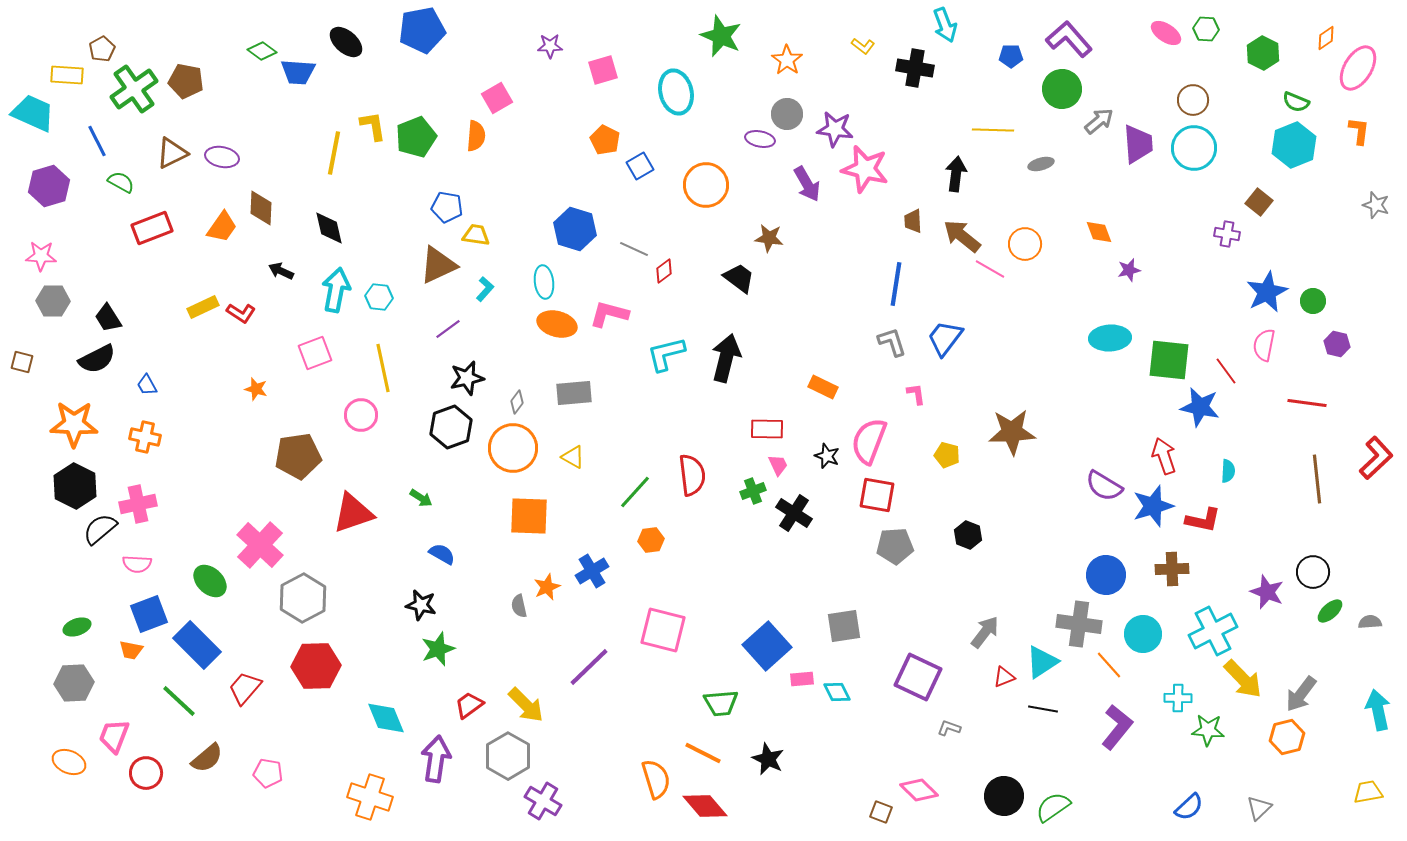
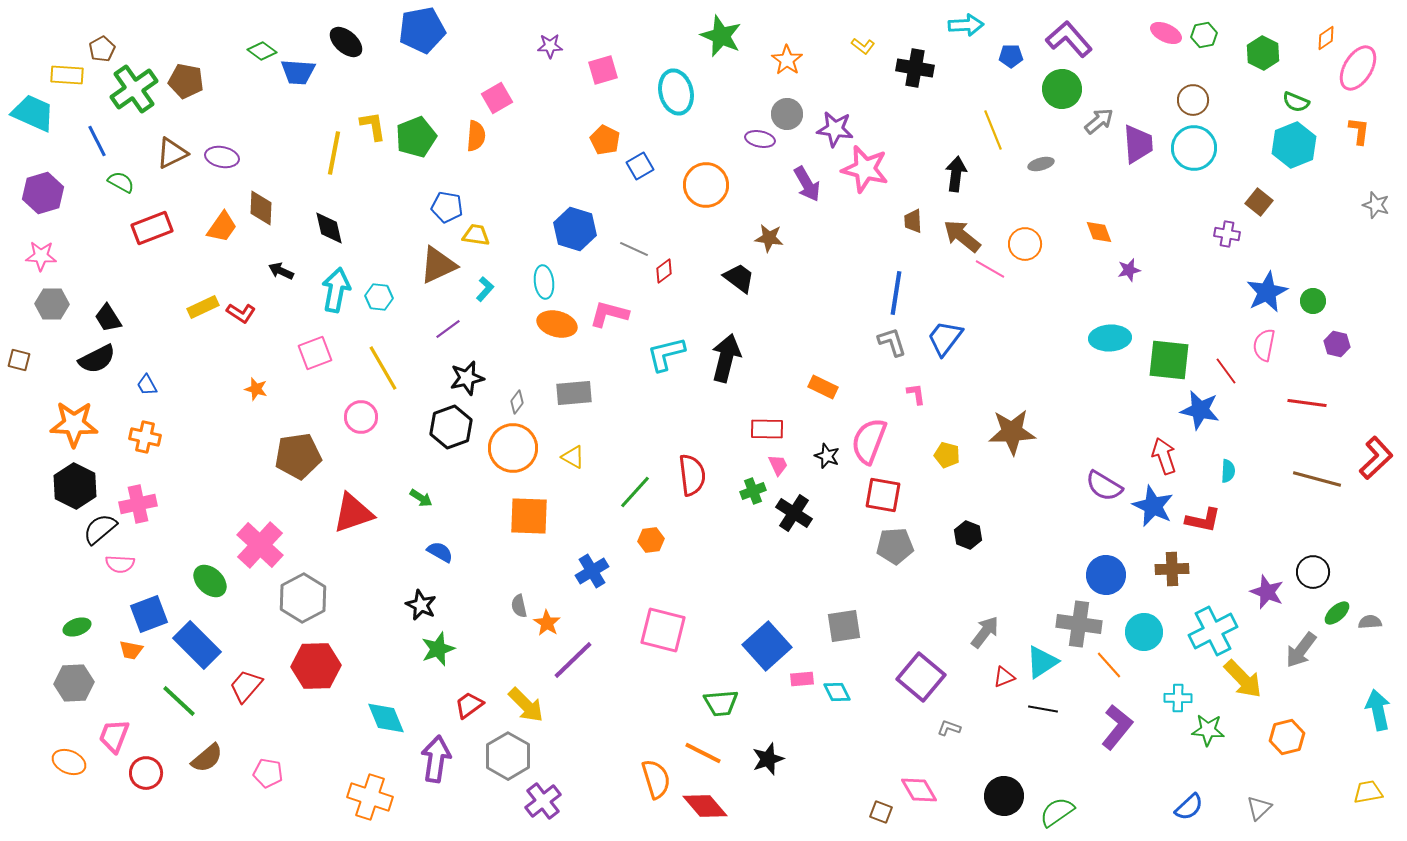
cyan arrow at (945, 25): moved 21 px right; rotated 72 degrees counterclockwise
green hexagon at (1206, 29): moved 2 px left, 6 px down; rotated 15 degrees counterclockwise
pink ellipse at (1166, 33): rotated 8 degrees counterclockwise
yellow line at (993, 130): rotated 66 degrees clockwise
purple hexagon at (49, 186): moved 6 px left, 7 px down
blue line at (896, 284): moved 9 px down
gray hexagon at (53, 301): moved 1 px left, 3 px down
brown square at (22, 362): moved 3 px left, 2 px up
yellow line at (383, 368): rotated 18 degrees counterclockwise
blue star at (1200, 407): moved 3 px down
pink circle at (361, 415): moved 2 px down
brown line at (1317, 479): rotated 69 degrees counterclockwise
red square at (877, 495): moved 6 px right
blue star at (1153, 506): rotated 30 degrees counterclockwise
blue semicircle at (442, 554): moved 2 px left, 2 px up
pink semicircle at (137, 564): moved 17 px left
orange star at (547, 587): moved 36 px down; rotated 16 degrees counterclockwise
black star at (421, 605): rotated 12 degrees clockwise
green ellipse at (1330, 611): moved 7 px right, 2 px down
cyan circle at (1143, 634): moved 1 px right, 2 px up
purple line at (589, 667): moved 16 px left, 7 px up
purple square at (918, 677): moved 3 px right; rotated 15 degrees clockwise
red trapezoid at (245, 688): moved 1 px right, 2 px up
gray arrow at (1301, 694): moved 44 px up
black star at (768, 759): rotated 28 degrees clockwise
pink diamond at (919, 790): rotated 15 degrees clockwise
purple cross at (543, 801): rotated 21 degrees clockwise
green semicircle at (1053, 807): moved 4 px right, 5 px down
